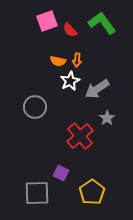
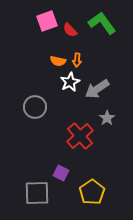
white star: moved 1 px down
